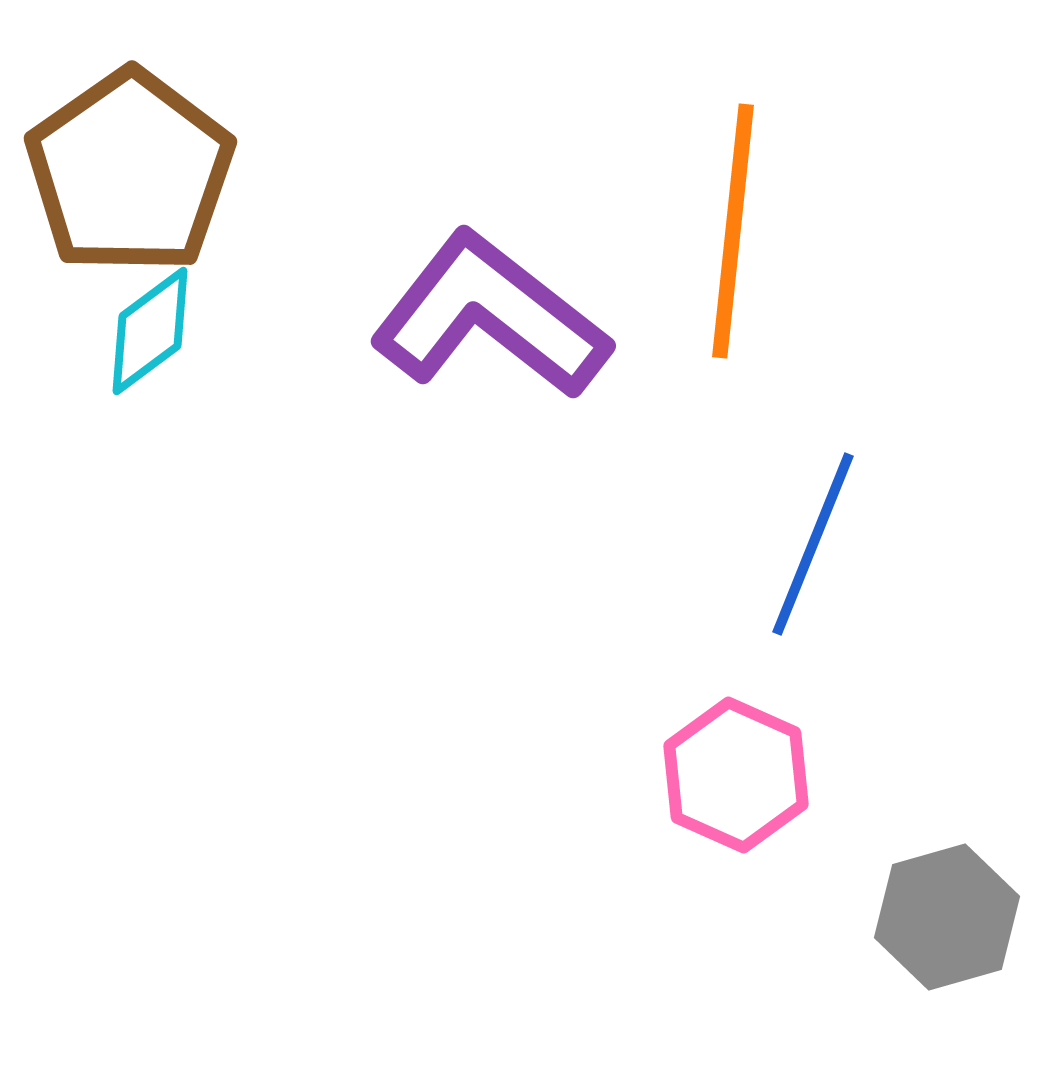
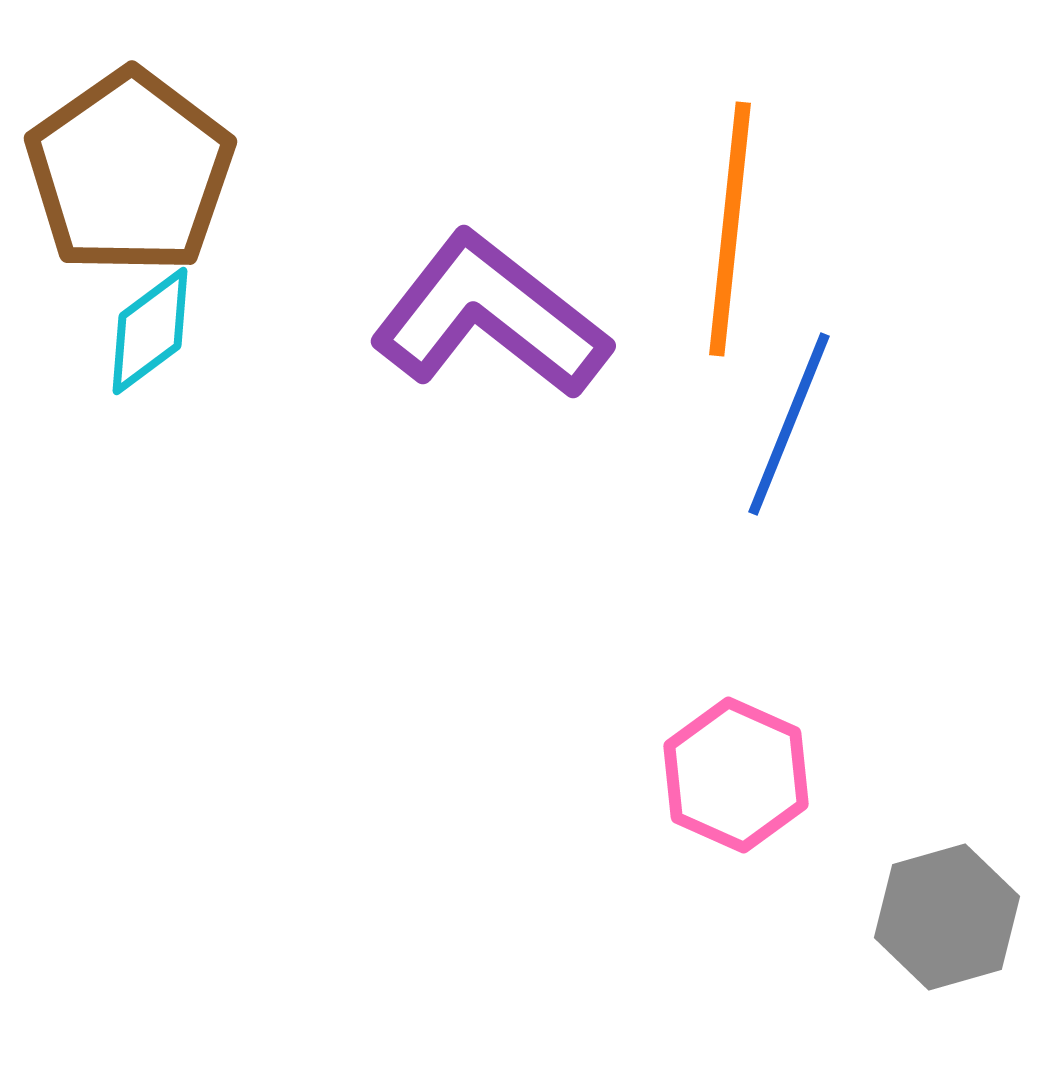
orange line: moved 3 px left, 2 px up
blue line: moved 24 px left, 120 px up
